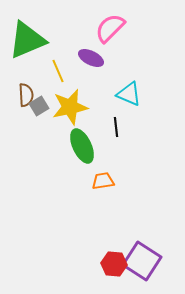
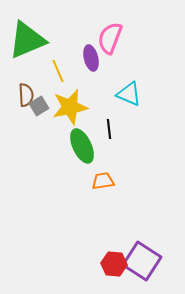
pink semicircle: moved 10 px down; rotated 24 degrees counterclockwise
purple ellipse: rotated 50 degrees clockwise
black line: moved 7 px left, 2 px down
